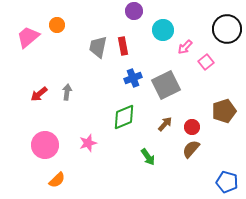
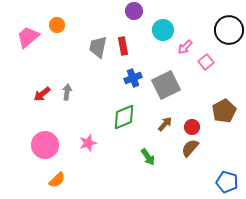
black circle: moved 2 px right, 1 px down
red arrow: moved 3 px right
brown pentagon: rotated 10 degrees counterclockwise
brown semicircle: moved 1 px left, 1 px up
